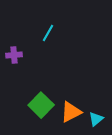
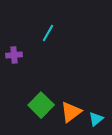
orange triangle: rotated 10 degrees counterclockwise
